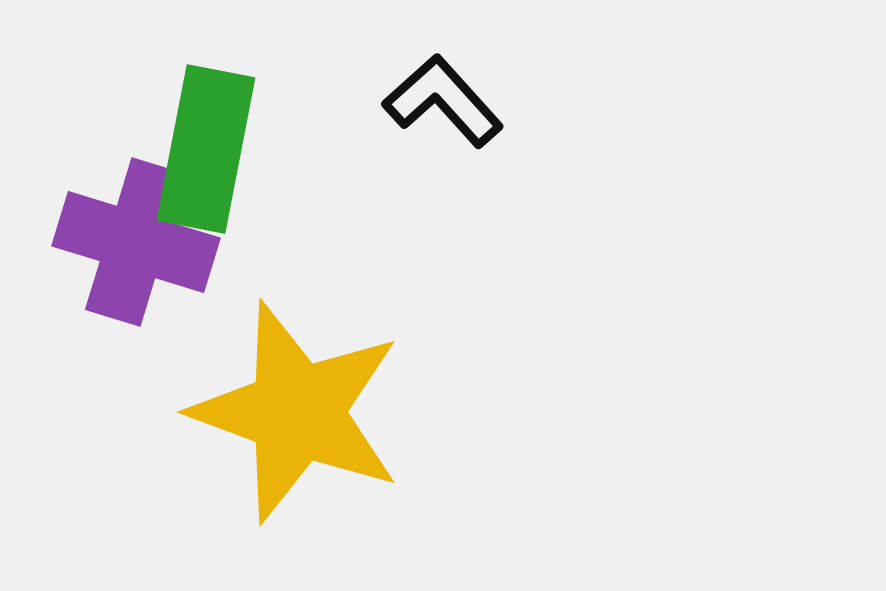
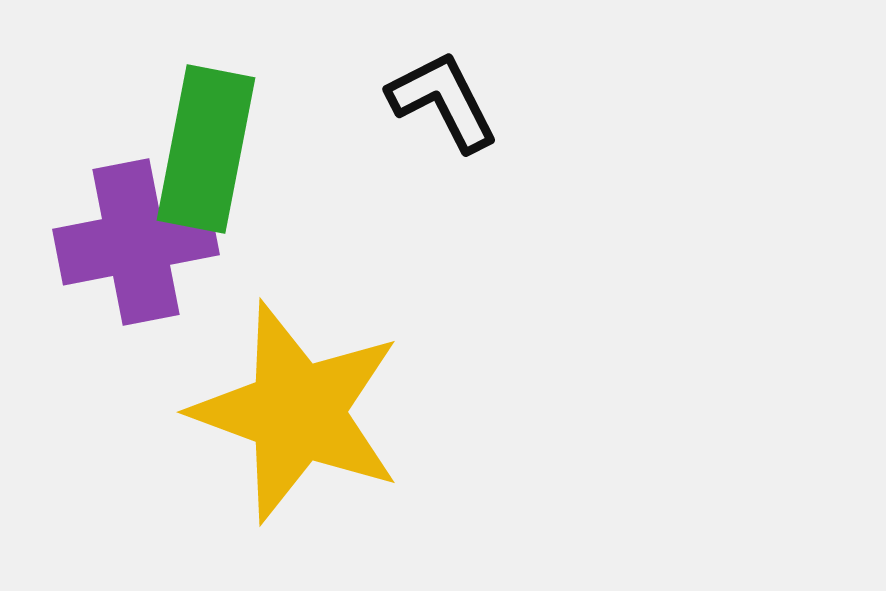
black L-shape: rotated 15 degrees clockwise
purple cross: rotated 28 degrees counterclockwise
